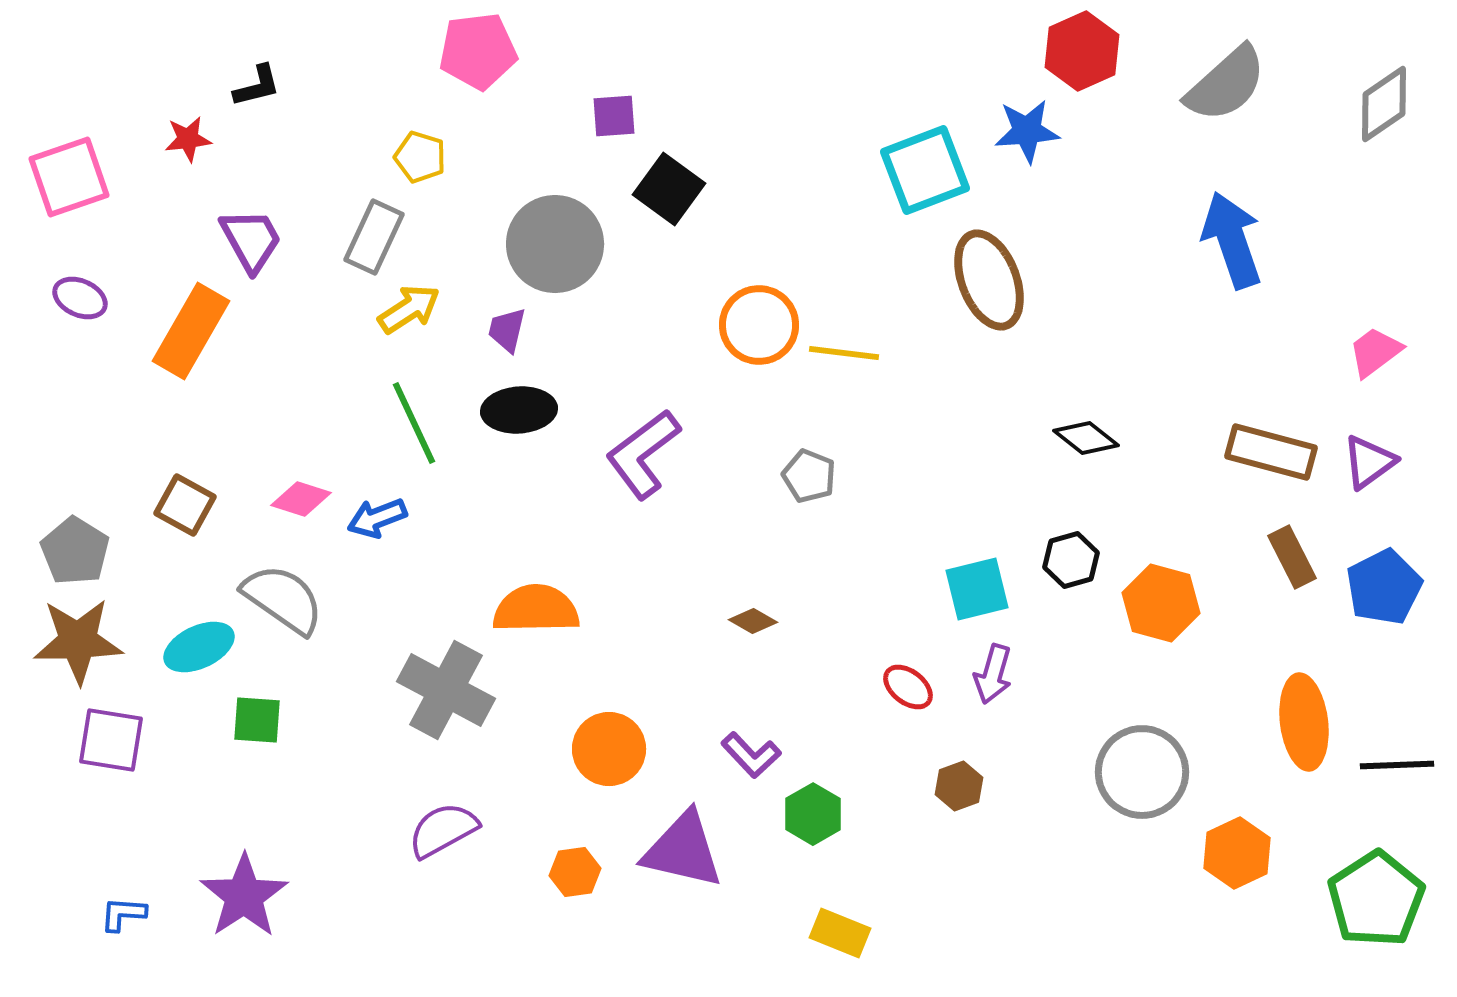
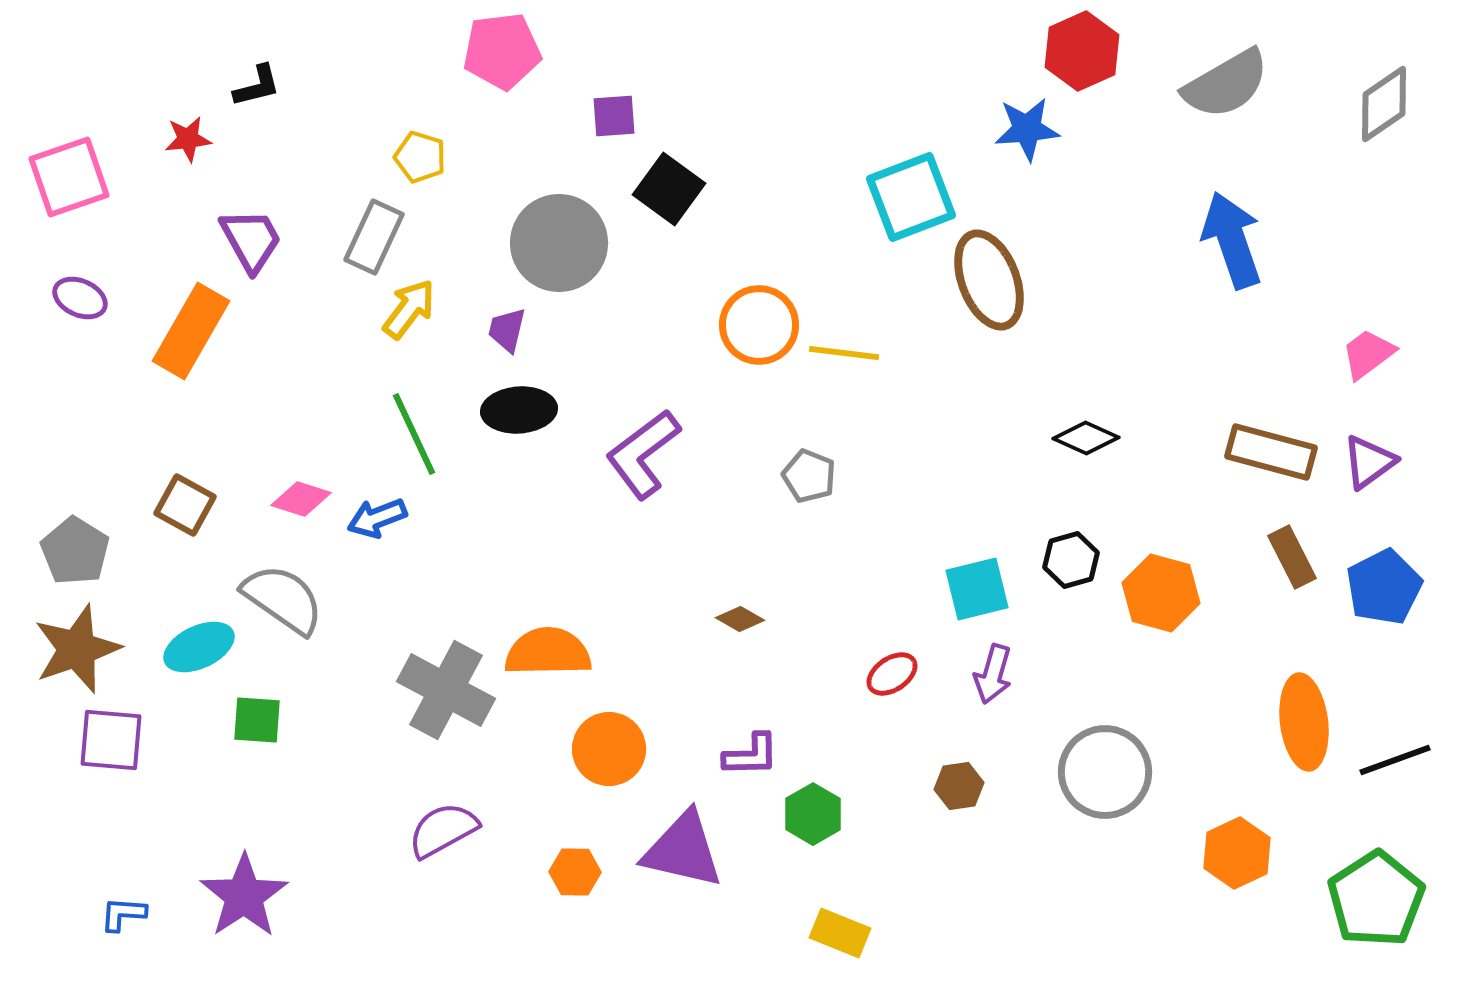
pink pentagon at (478, 51): moved 24 px right
gray semicircle at (1226, 84): rotated 12 degrees clockwise
blue star at (1027, 131): moved 2 px up
cyan square at (925, 170): moved 14 px left, 27 px down
gray circle at (555, 244): moved 4 px right, 1 px up
yellow arrow at (409, 309): rotated 20 degrees counterclockwise
pink trapezoid at (1375, 352): moved 7 px left, 2 px down
green line at (414, 423): moved 11 px down
black diamond at (1086, 438): rotated 14 degrees counterclockwise
orange hexagon at (1161, 603): moved 10 px up
orange semicircle at (536, 609): moved 12 px right, 43 px down
brown diamond at (753, 621): moved 13 px left, 2 px up
brown star at (78, 641): moved 1 px left, 8 px down; rotated 18 degrees counterclockwise
red ellipse at (908, 687): moved 16 px left, 13 px up; rotated 72 degrees counterclockwise
purple square at (111, 740): rotated 4 degrees counterclockwise
purple L-shape at (751, 755): rotated 48 degrees counterclockwise
black line at (1397, 765): moved 2 px left, 5 px up; rotated 18 degrees counterclockwise
gray circle at (1142, 772): moved 37 px left
brown hexagon at (959, 786): rotated 12 degrees clockwise
orange hexagon at (575, 872): rotated 9 degrees clockwise
